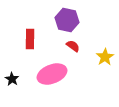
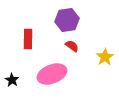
purple hexagon: rotated 20 degrees counterclockwise
red rectangle: moved 2 px left
red semicircle: moved 1 px left
black star: moved 1 px down
